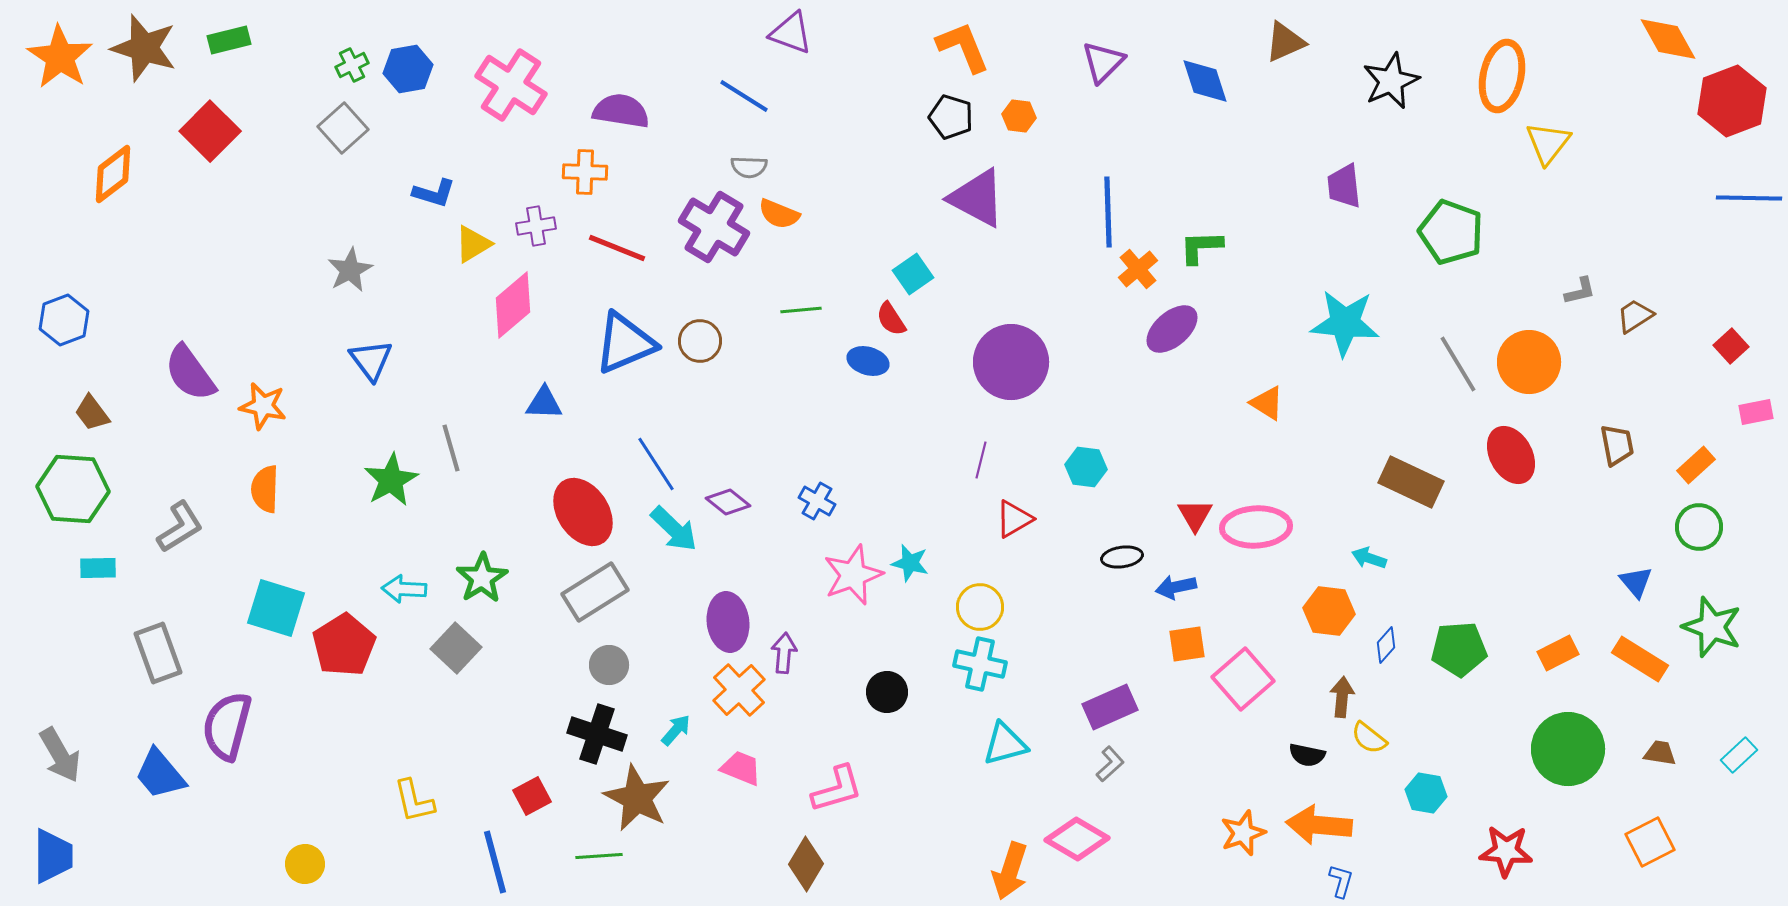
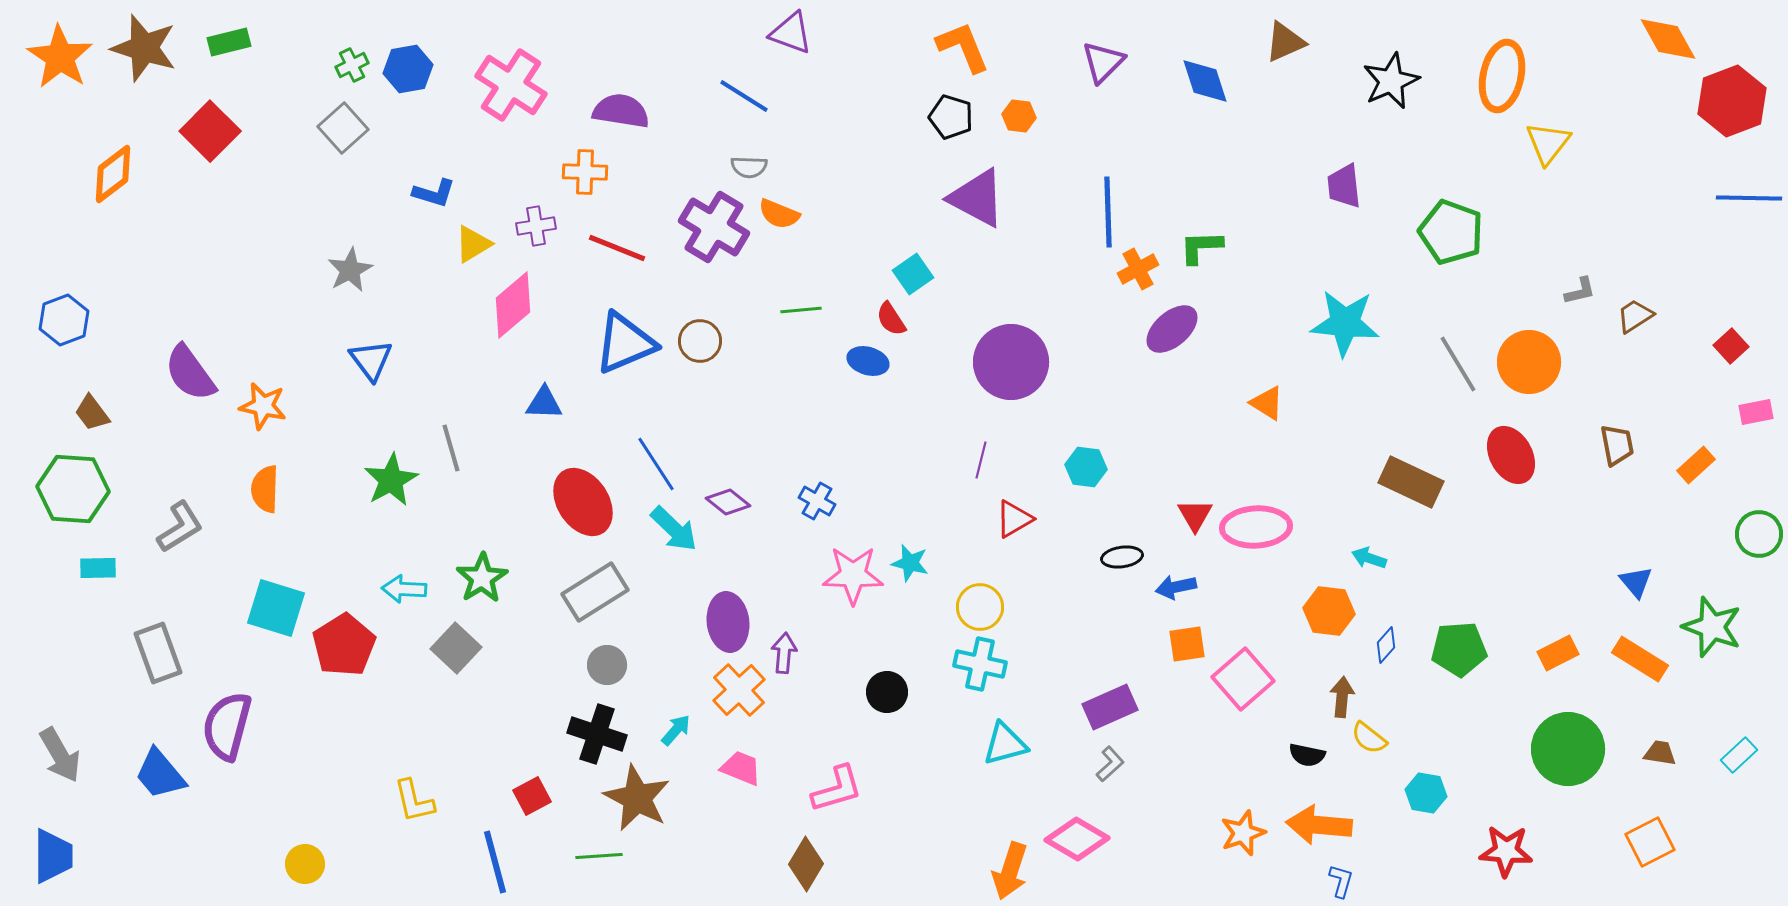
green rectangle at (229, 40): moved 2 px down
orange cross at (1138, 269): rotated 12 degrees clockwise
red ellipse at (583, 512): moved 10 px up
green circle at (1699, 527): moved 60 px right, 7 px down
pink star at (853, 575): rotated 22 degrees clockwise
gray circle at (609, 665): moved 2 px left
